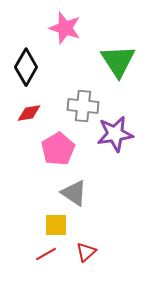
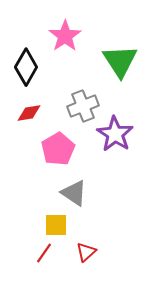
pink star: moved 8 px down; rotated 20 degrees clockwise
green triangle: moved 2 px right
gray cross: rotated 28 degrees counterclockwise
purple star: rotated 30 degrees counterclockwise
red line: moved 2 px left, 1 px up; rotated 25 degrees counterclockwise
